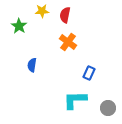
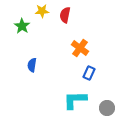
green star: moved 3 px right
orange cross: moved 12 px right, 6 px down
gray circle: moved 1 px left
